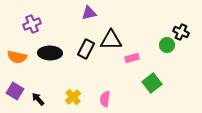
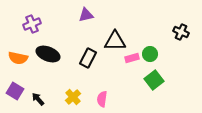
purple triangle: moved 3 px left, 2 px down
black triangle: moved 4 px right, 1 px down
green circle: moved 17 px left, 9 px down
black rectangle: moved 2 px right, 9 px down
black ellipse: moved 2 px left, 1 px down; rotated 20 degrees clockwise
orange semicircle: moved 1 px right, 1 px down
green square: moved 2 px right, 3 px up
pink semicircle: moved 3 px left
